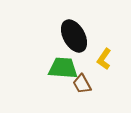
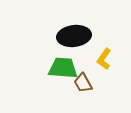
black ellipse: rotated 68 degrees counterclockwise
brown trapezoid: moved 1 px right, 1 px up
